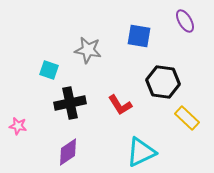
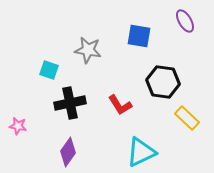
purple diamond: rotated 20 degrees counterclockwise
